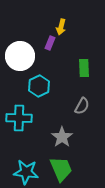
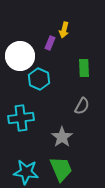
yellow arrow: moved 3 px right, 3 px down
cyan hexagon: moved 7 px up; rotated 10 degrees counterclockwise
cyan cross: moved 2 px right; rotated 10 degrees counterclockwise
